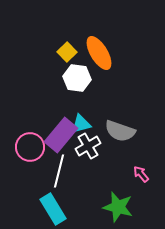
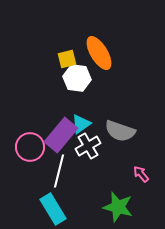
yellow square: moved 7 px down; rotated 30 degrees clockwise
cyan triangle: rotated 20 degrees counterclockwise
